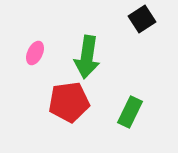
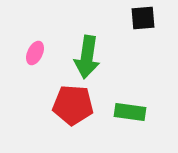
black square: moved 1 px right, 1 px up; rotated 28 degrees clockwise
red pentagon: moved 4 px right, 3 px down; rotated 12 degrees clockwise
green rectangle: rotated 72 degrees clockwise
